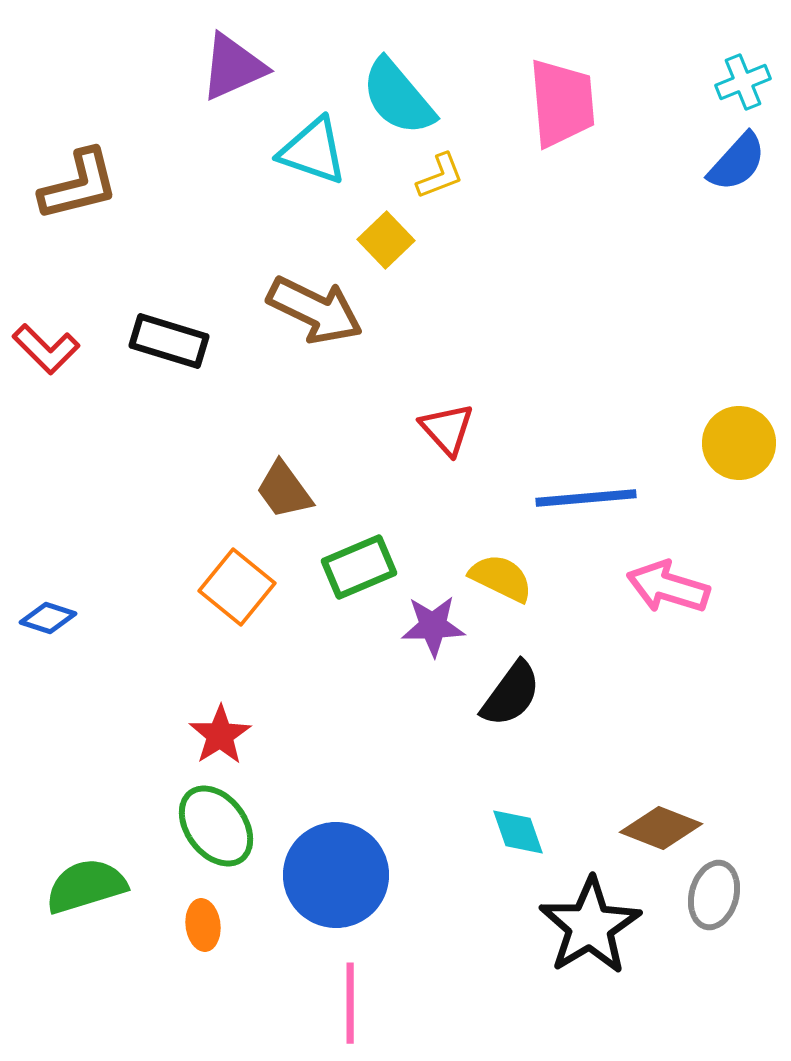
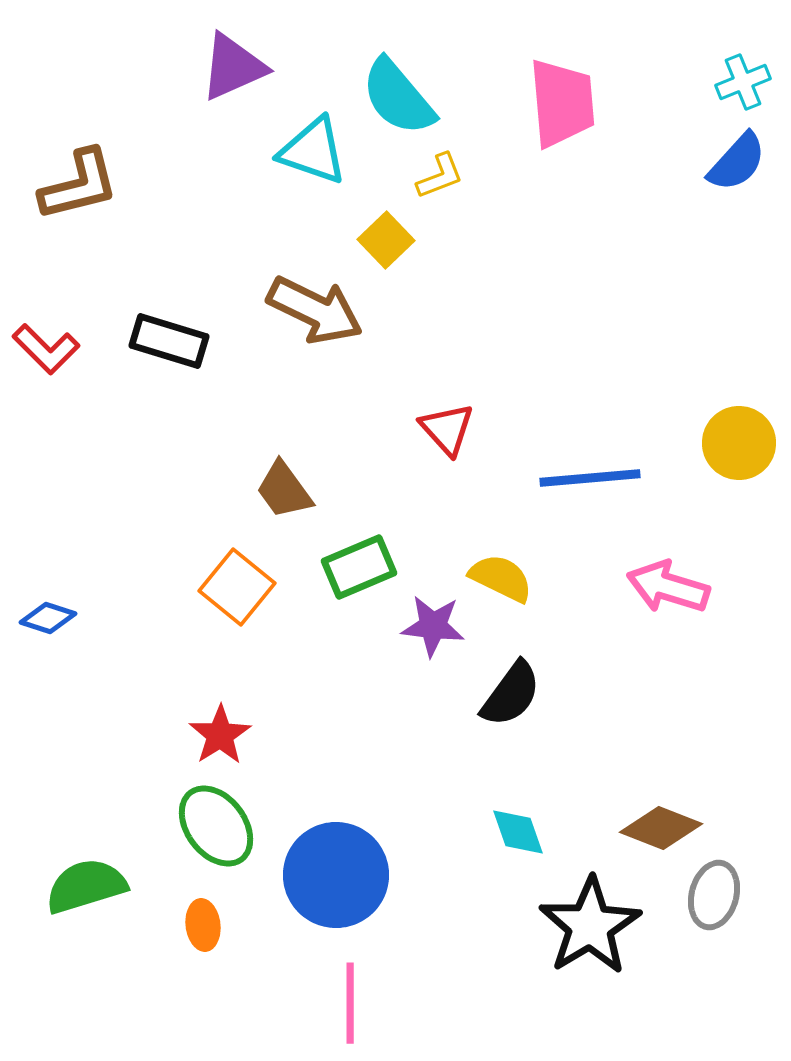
blue line: moved 4 px right, 20 px up
purple star: rotated 8 degrees clockwise
